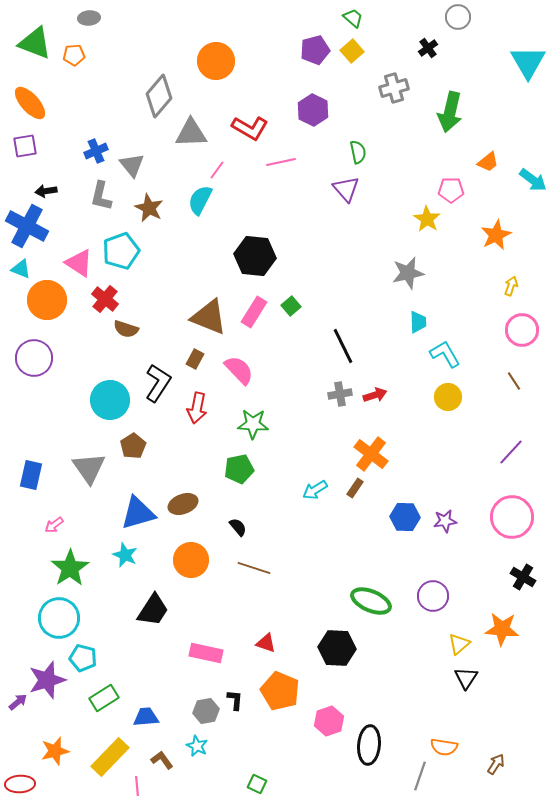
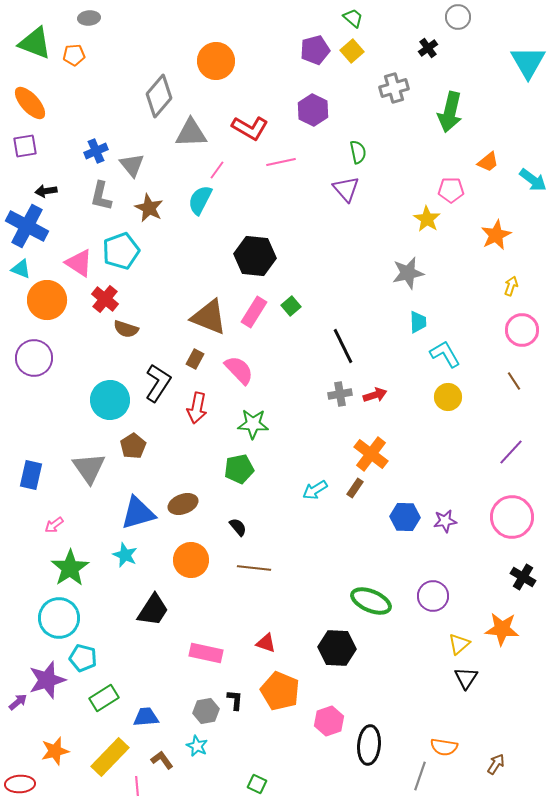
brown line at (254, 568): rotated 12 degrees counterclockwise
